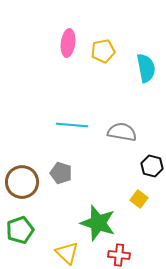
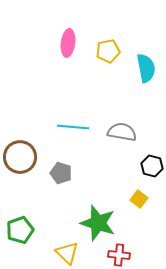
yellow pentagon: moved 5 px right
cyan line: moved 1 px right, 2 px down
brown circle: moved 2 px left, 25 px up
